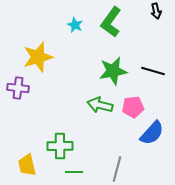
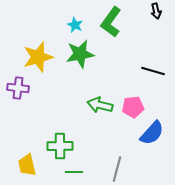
green star: moved 33 px left, 17 px up
